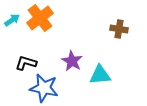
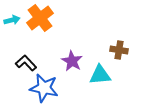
cyan arrow: rotated 21 degrees clockwise
brown cross: moved 21 px down
black L-shape: rotated 30 degrees clockwise
